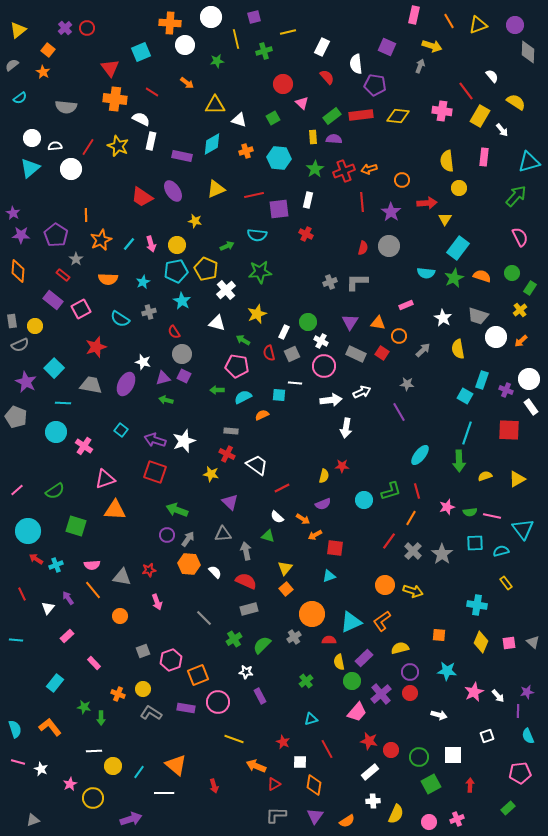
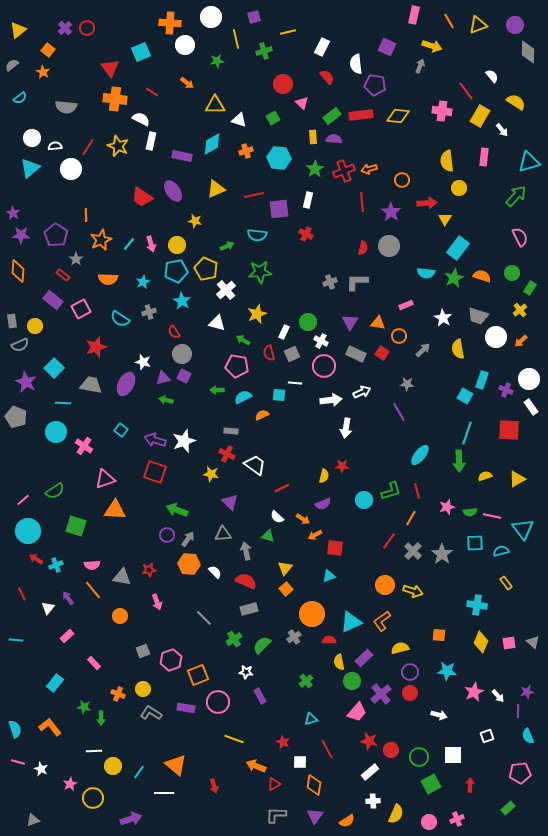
white trapezoid at (257, 465): moved 2 px left
pink line at (17, 490): moved 6 px right, 10 px down
